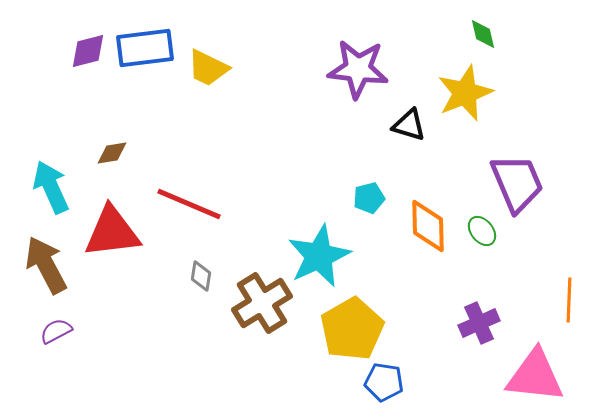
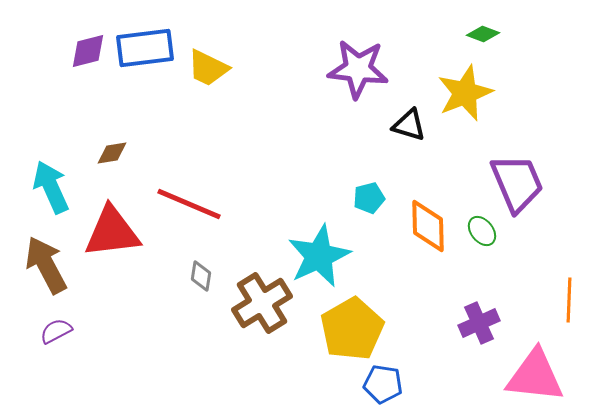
green diamond: rotated 56 degrees counterclockwise
blue pentagon: moved 1 px left, 2 px down
